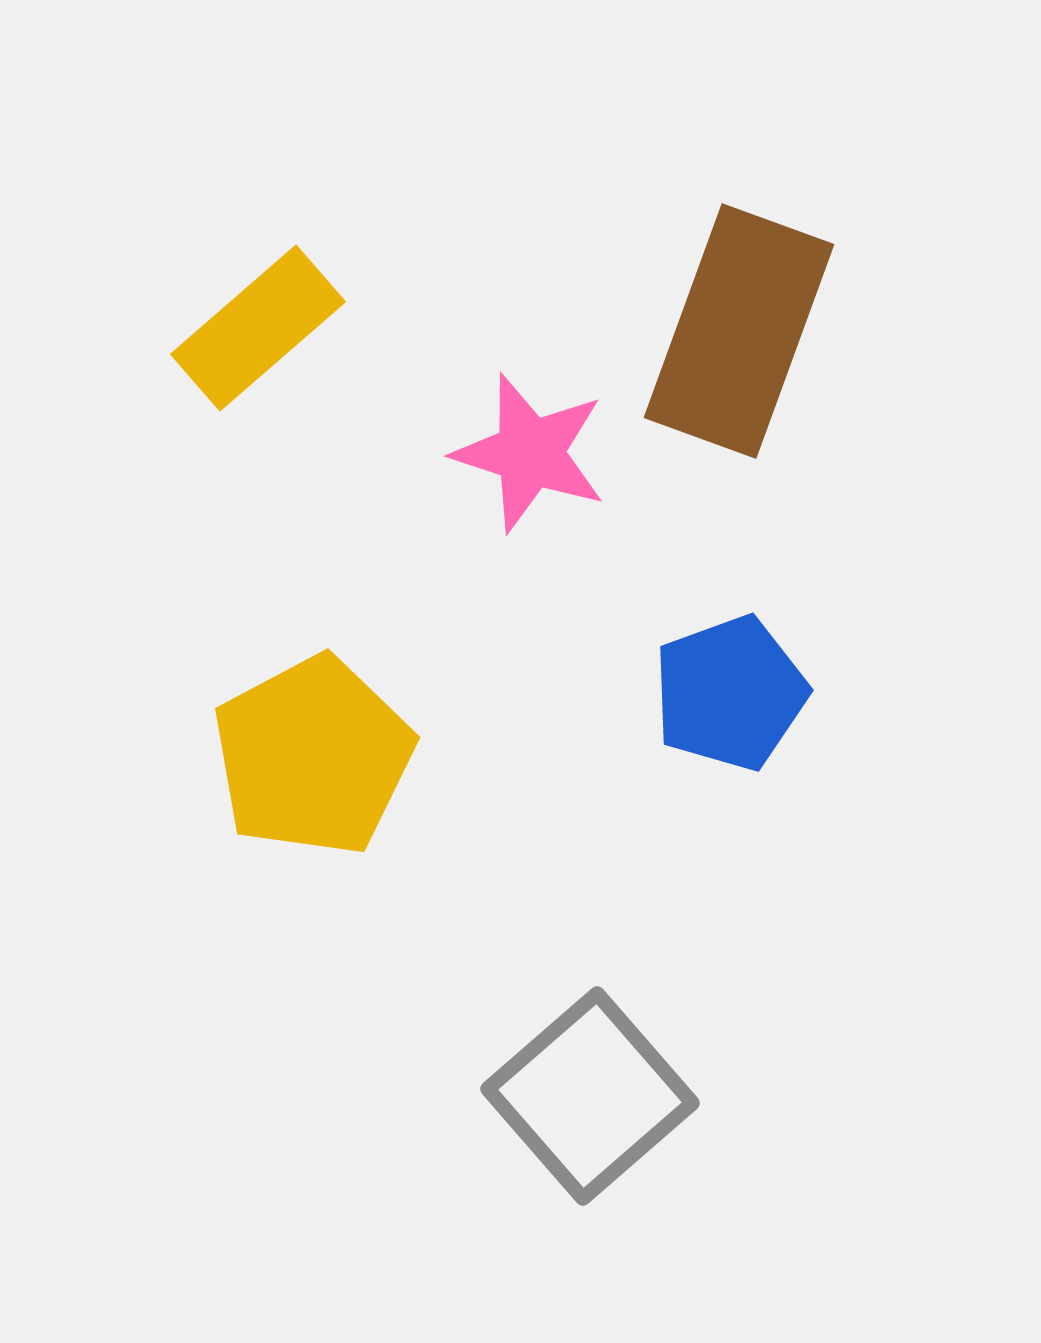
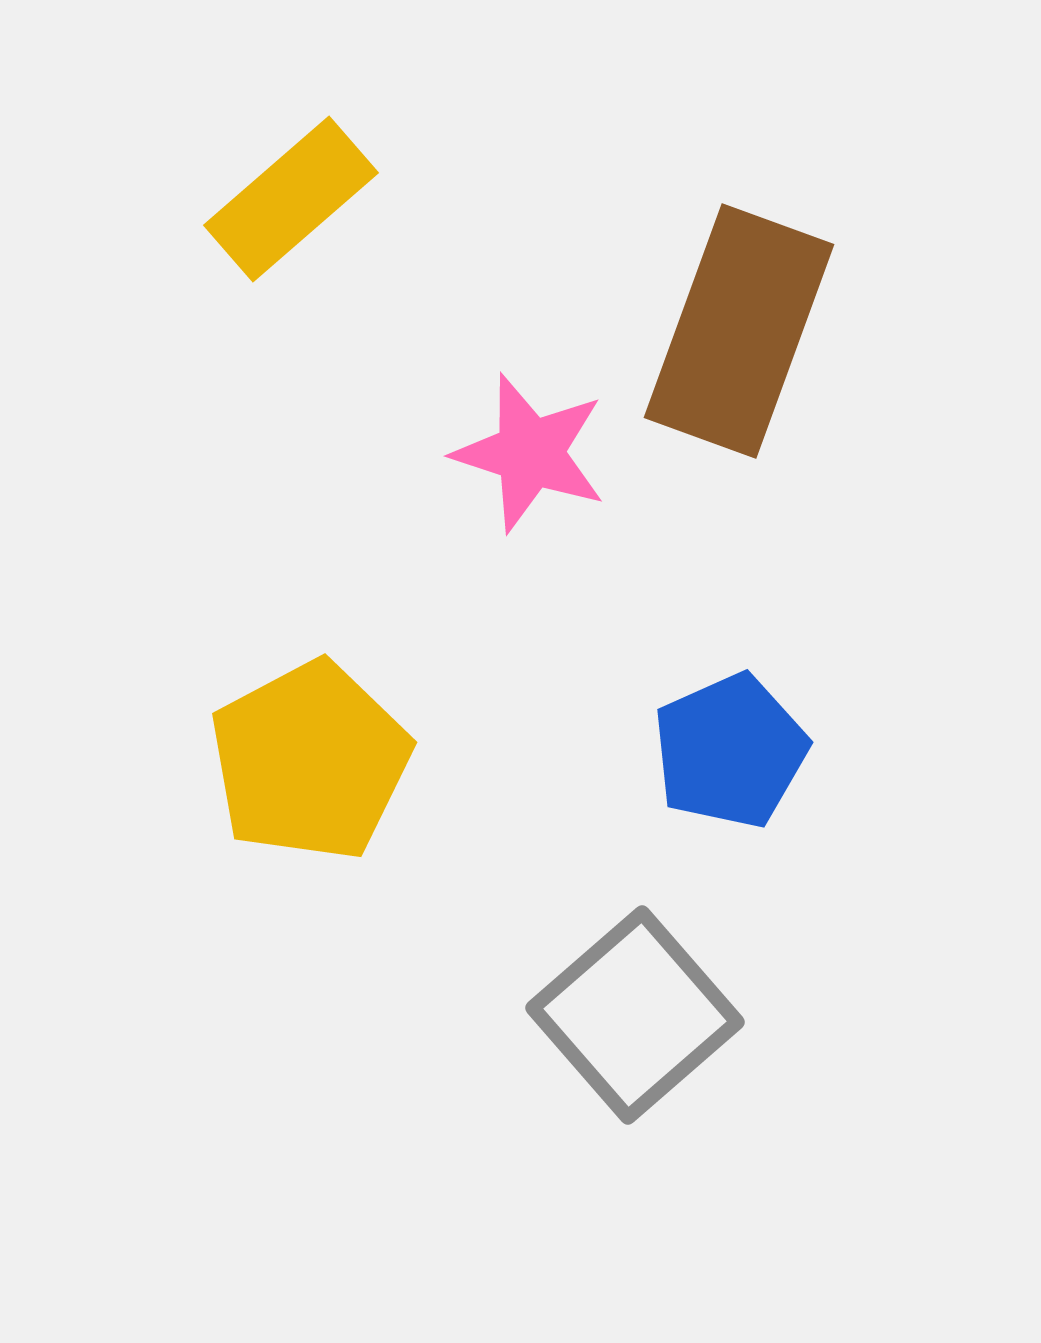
yellow rectangle: moved 33 px right, 129 px up
blue pentagon: moved 58 px down; rotated 4 degrees counterclockwise
yellow pentagon: moved 3 px left, 5 px down
gray square: moved 45 px right, 81 px up
